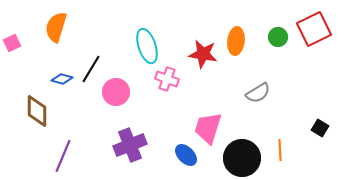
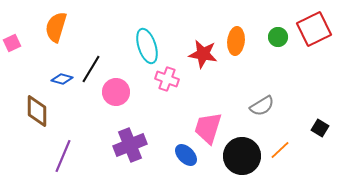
gray semicircle: moved 4 px right, 13 px down
orange line: rotated 50 degrees clockwise
black circle: moved 2 px up
